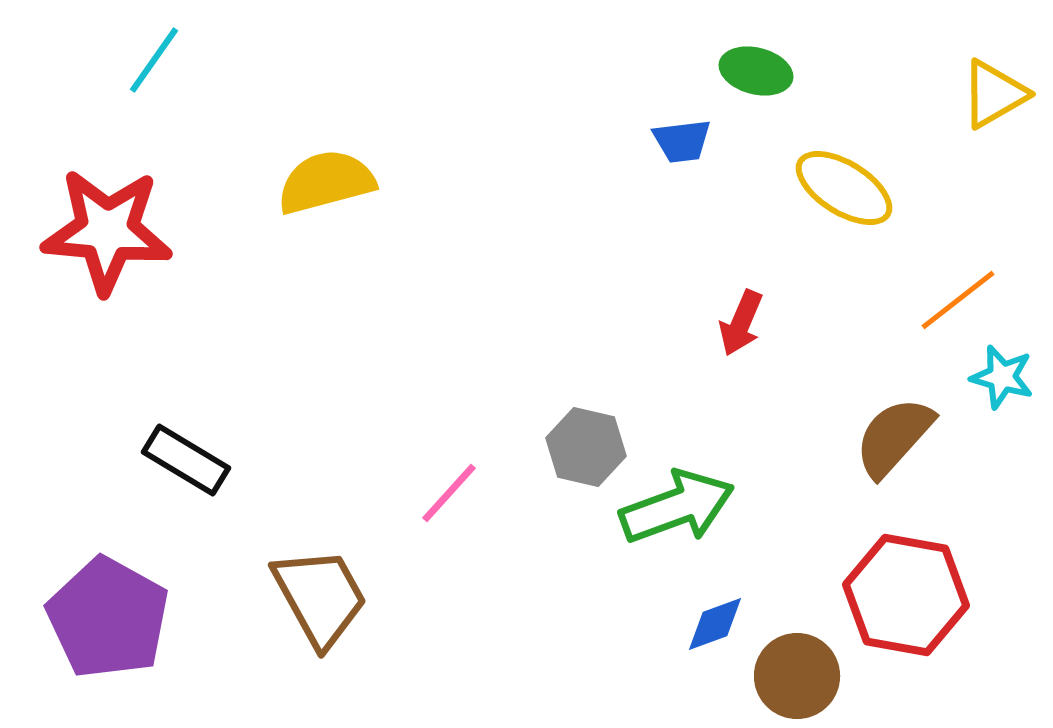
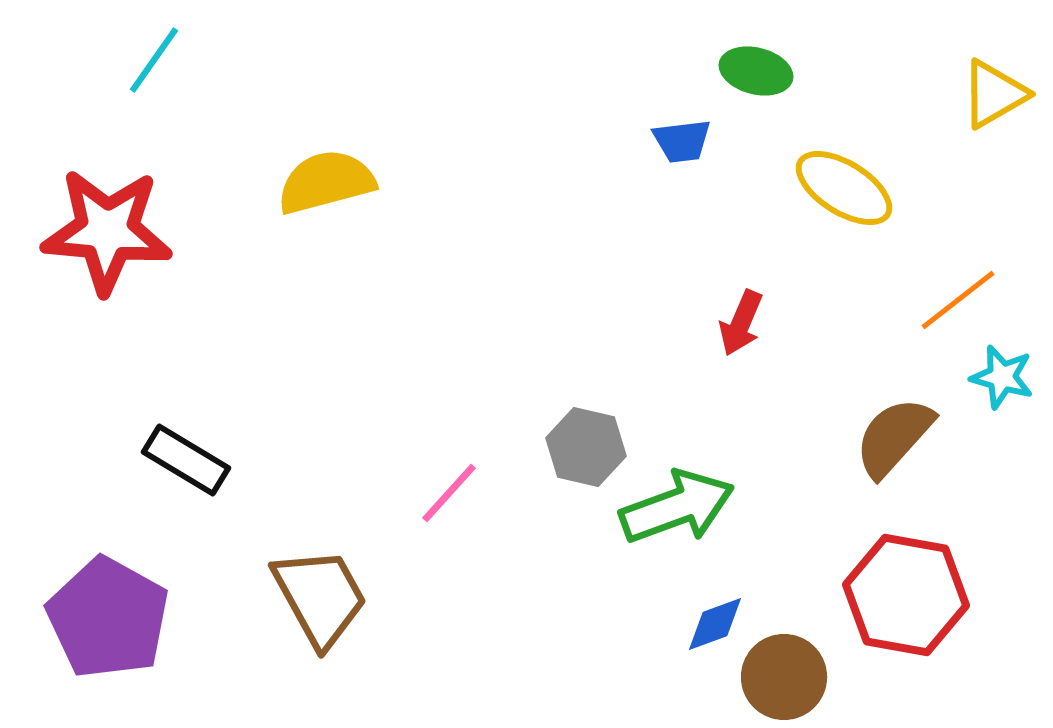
brown circle: moved 13 px left, 1 px down
